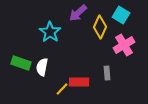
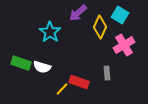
cyan square: moved 1 px left
white semicircle: rotated 84 degrees counterclockwise
red rectangle: rotated 18 degrees clockwise
